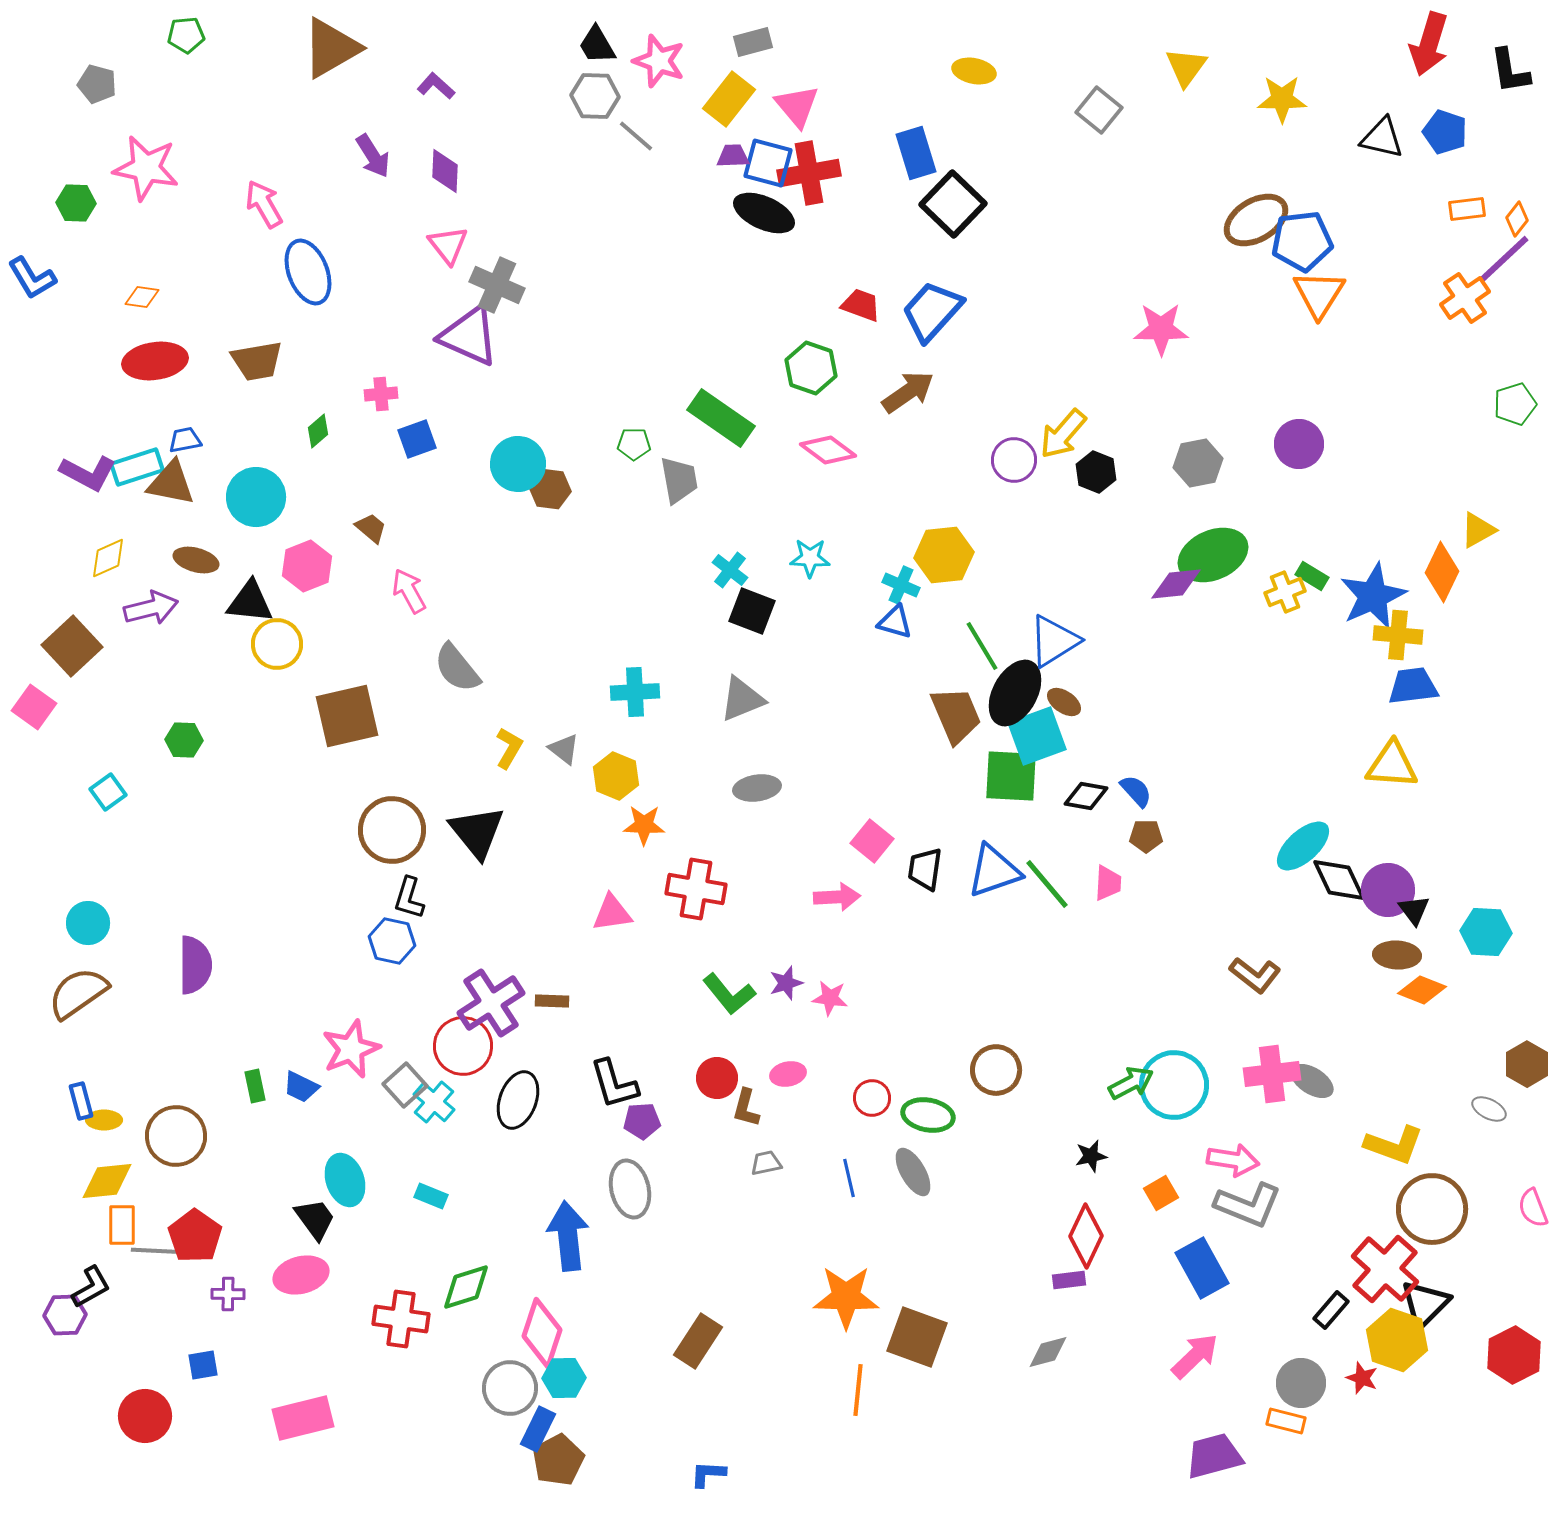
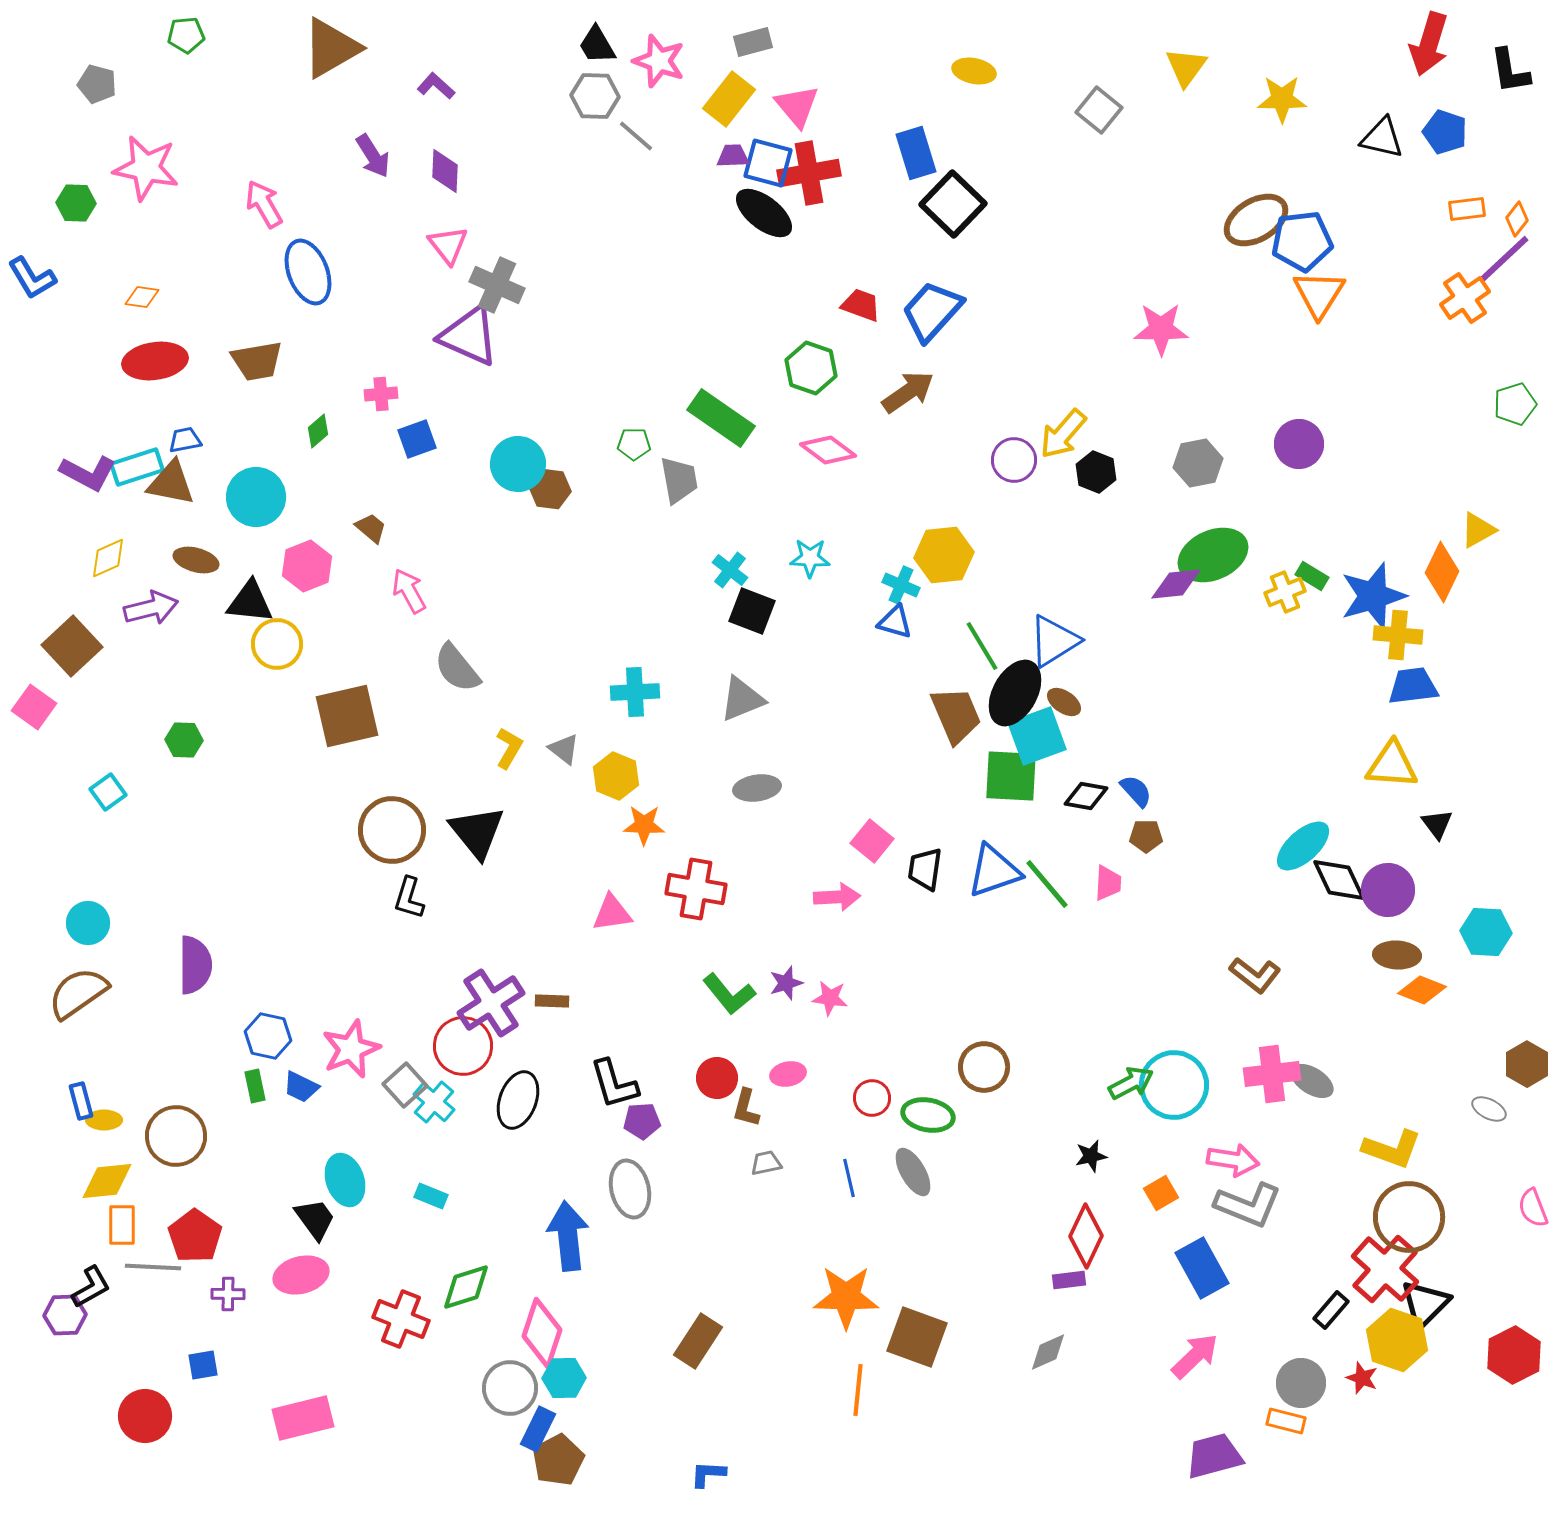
black ellipse at (764, 213): rotated 14 degrees clockwise
blue star at (1373, 596): rotated 8 degrees clockwise
black triangle at (1414, 910): moved 23 px right, 86 px up
blue hexagon at (392, 941): moved 124 px left, 95 px down
brown circle at (996, 1070): moved 12 px left, 3 px up
yellow L-shape at (1394, 1145): moved 2 px left, 4 px down
brown circle at (1432, 1209): moved 23 px left, 8 px down
gray line at (159, 1251): moved 6 px left, 16 px down
red cross at (401, 1319): rotated 14 degrees clockwise
gray diamond at (1048, 1352): rotated 9 degrees counterclockwise
